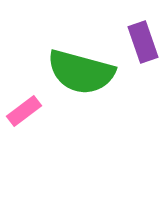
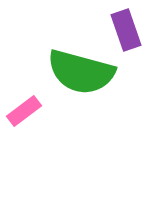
purple rectangle: moved 17 px left, 12 px up
